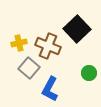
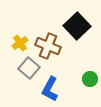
black square: moved 3 px up
yellow cross: moved 1 px right; rotated 21 degrees counterclockwise
green circle: moved 1 px right, 6 px down
